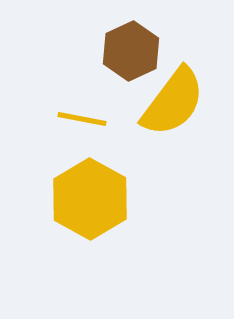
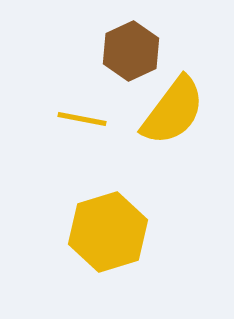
yellow semicircle: moved 9 px down
yellow hexagon: moved 18 px right, 33 px down; rotated 14 degrees clockwise
